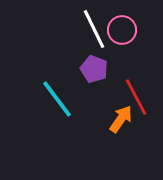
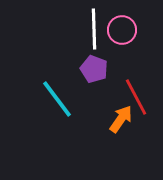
white line: rotated 24 degrees clockwise
